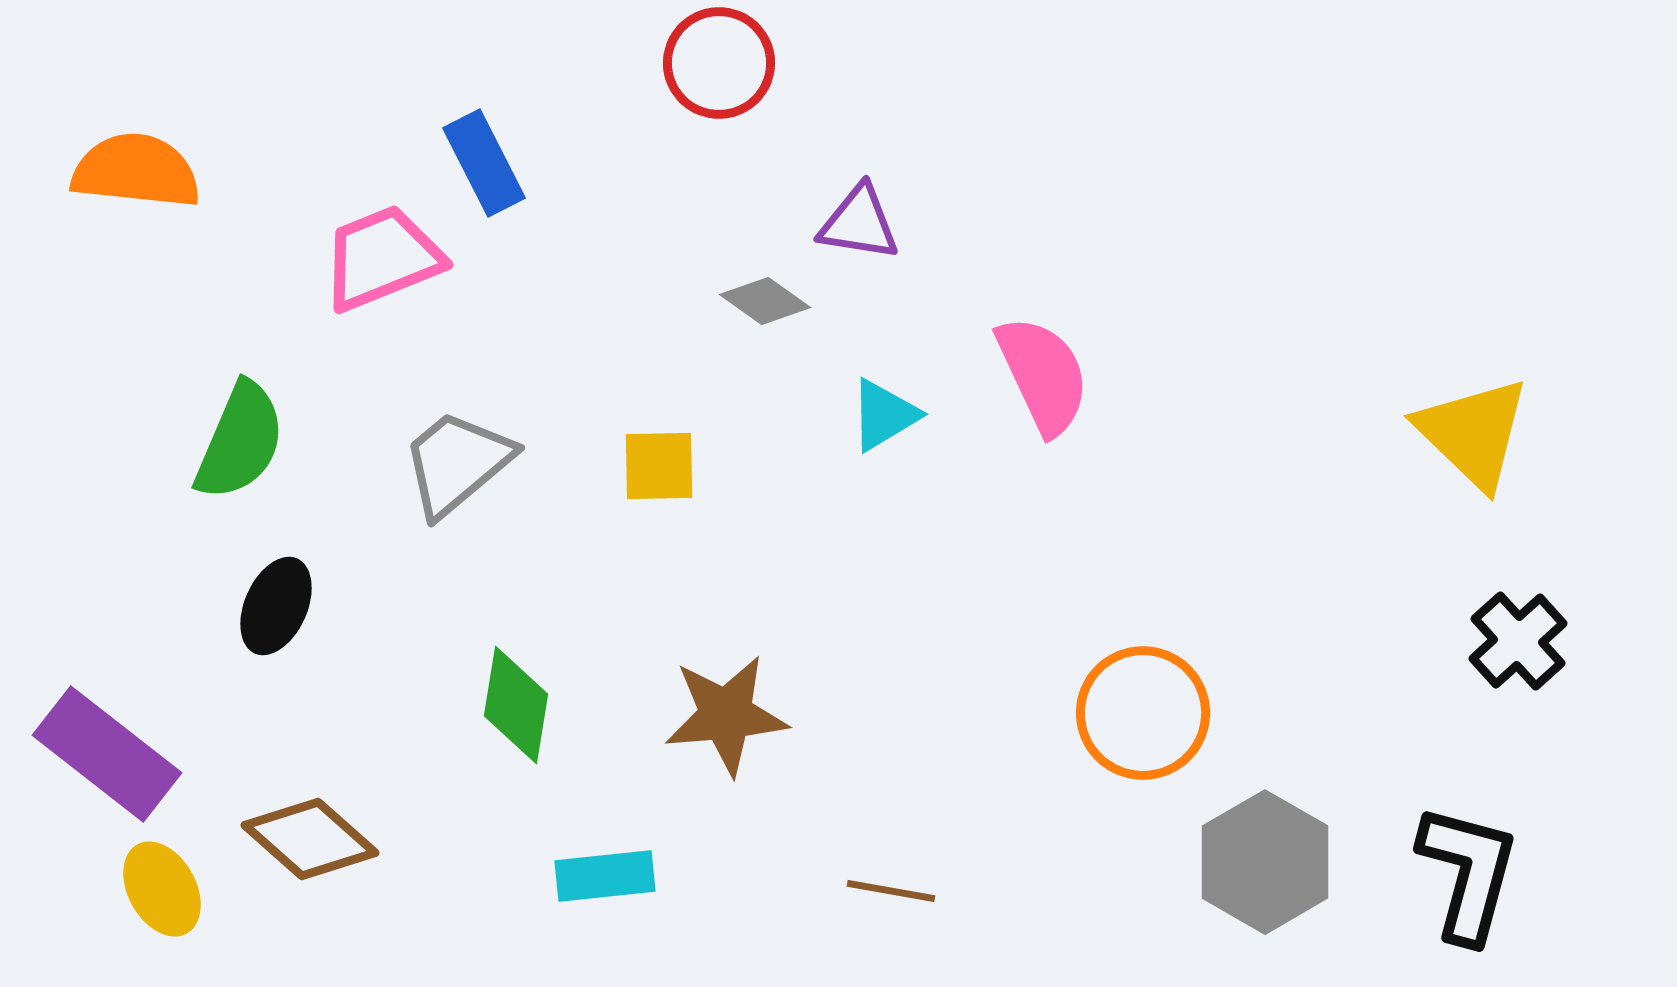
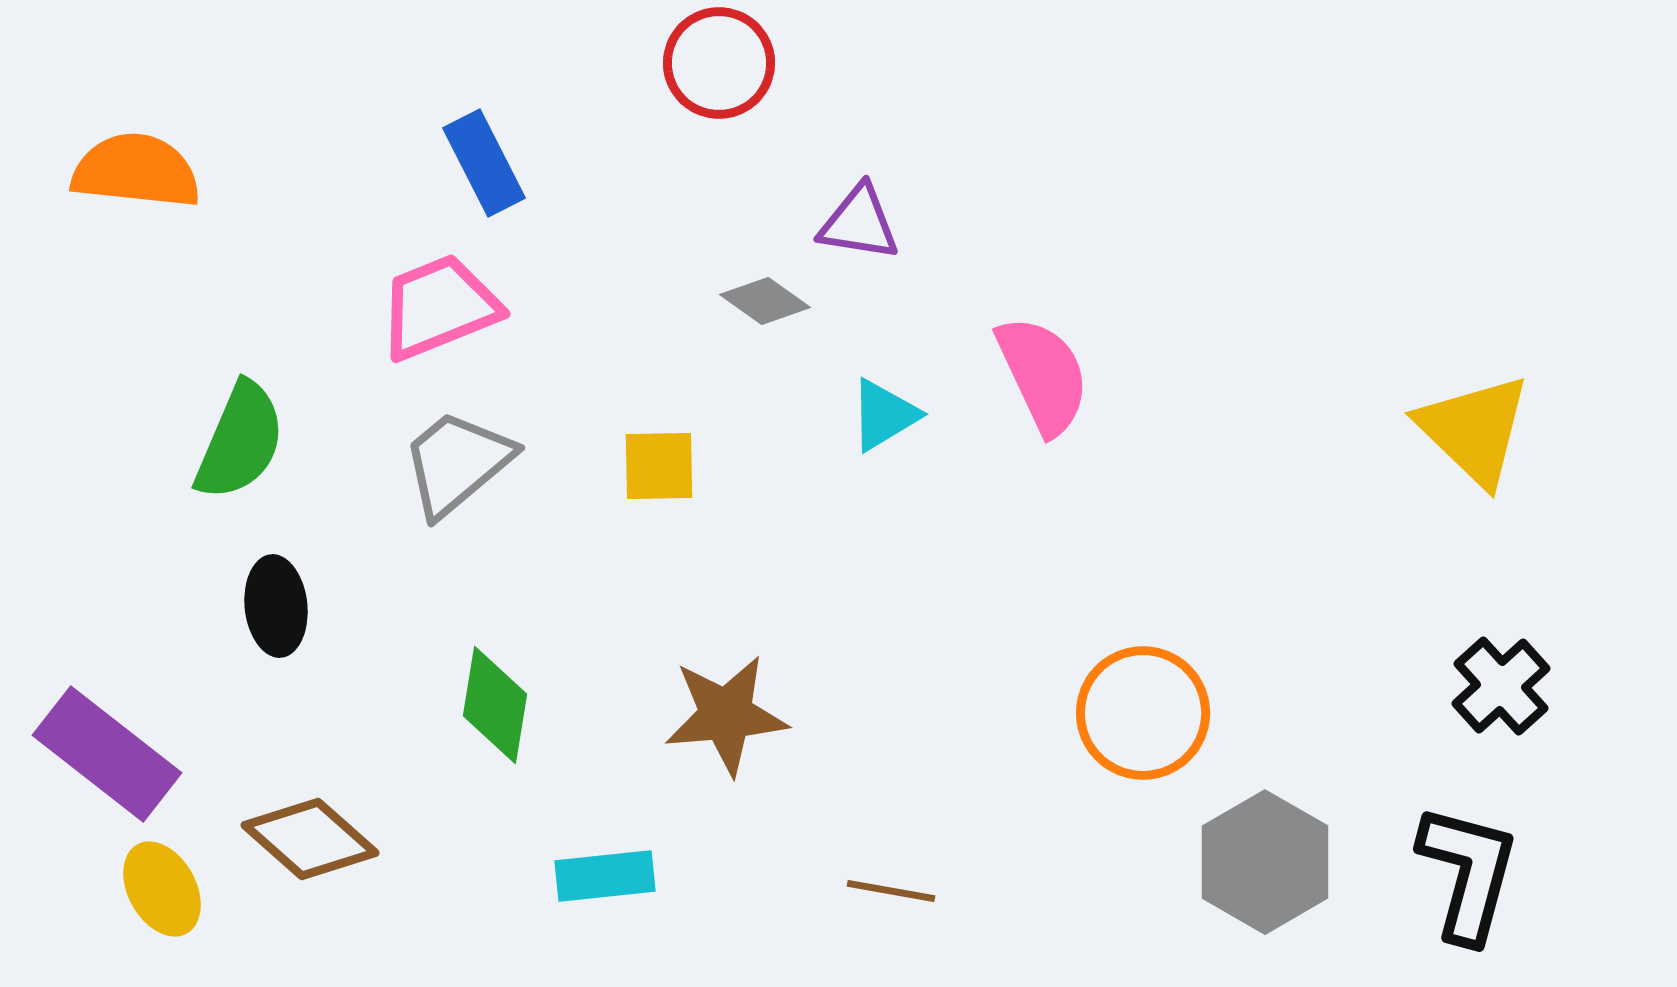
pink trapezoid: moved 57 px right, 49 px down
yellow triangle: moved 1 px right, 3 px up
black ellipse: rotated 30 degrees counterclockwise
black cross: moved 17 px left, 45 px down
green diamond: moved 21 px left
